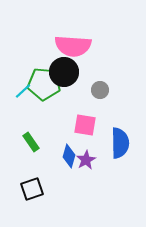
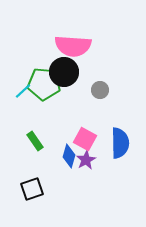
pink square: moved 14 px down; rotated 20 degrees clockwise
green rectangle: moved 4 px right, 1 px up
